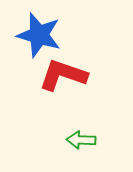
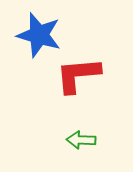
red L-shape: moved 15 px right; rotated 24 degrees counterclockwise
